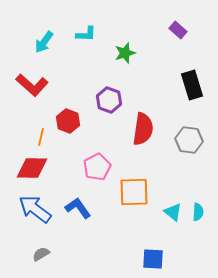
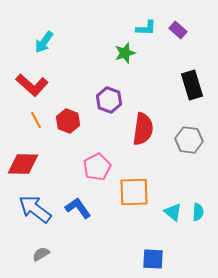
cyan L-shape: moved 60 px right, 6 px up
orange line: moved 5 px left, 17 px up; rotated 42 degrees counterclockwise
red diamond: moved 9 px left, 4 px up
